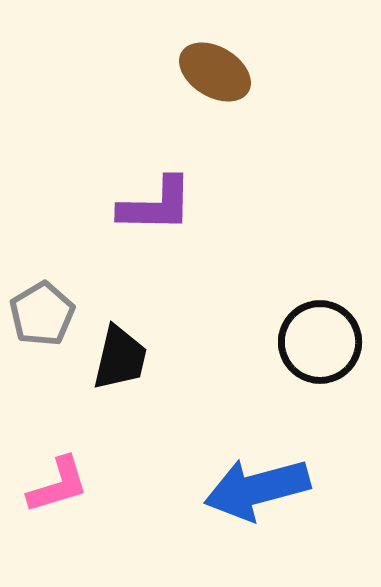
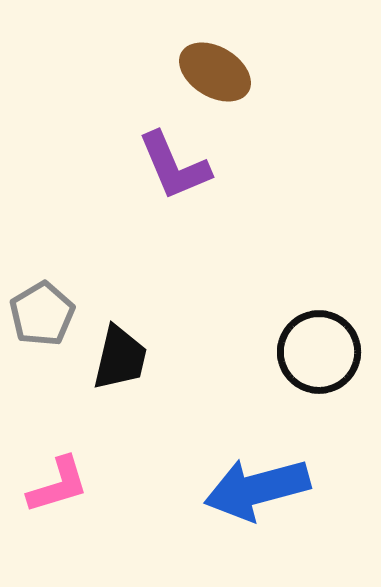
purple L-shape: moved 18 px right, 39 px up; rotated 66 degrees clockwise
black circle: moved 1 px left, 10 px down
